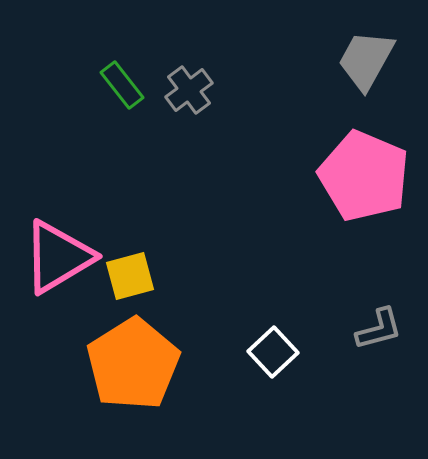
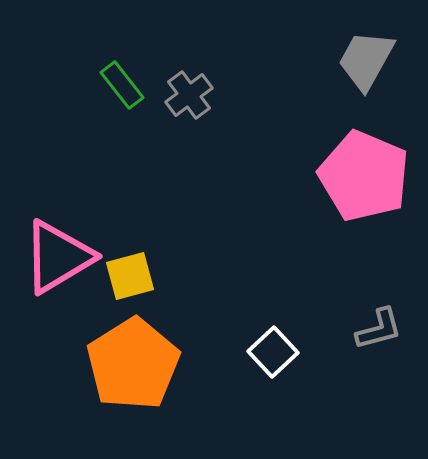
gray cross: moved 5 px down
